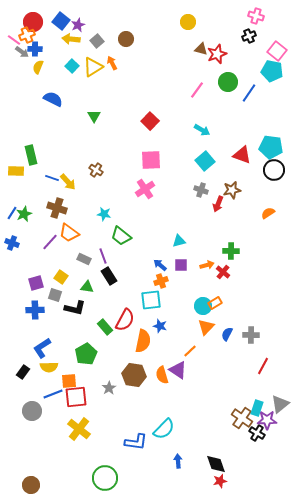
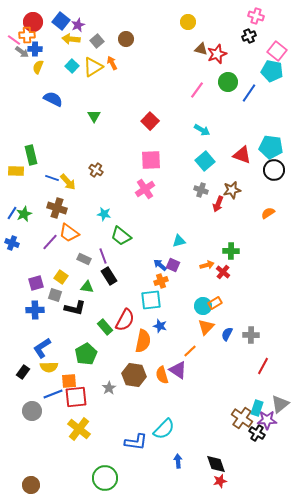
orange cross at (27, 35): rotated 21 degrees clockwise
purple square at (181, 265): moved 8 px left; rotated 24 degrees clockwise
